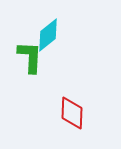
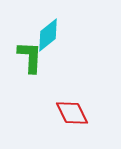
red diamond: rotated 28 degrees counterclockwise
